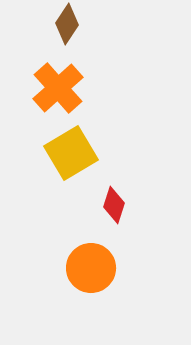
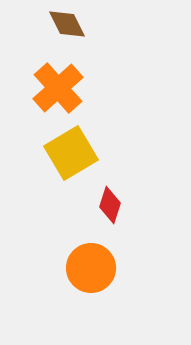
brown diamond: rotated 60 degrees counterclockwise
red diamond: moved 4 px left
